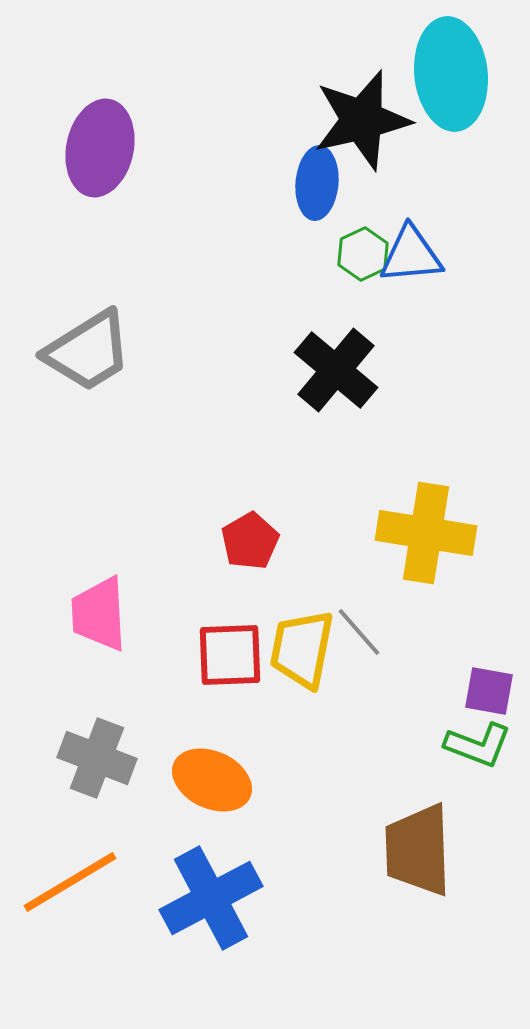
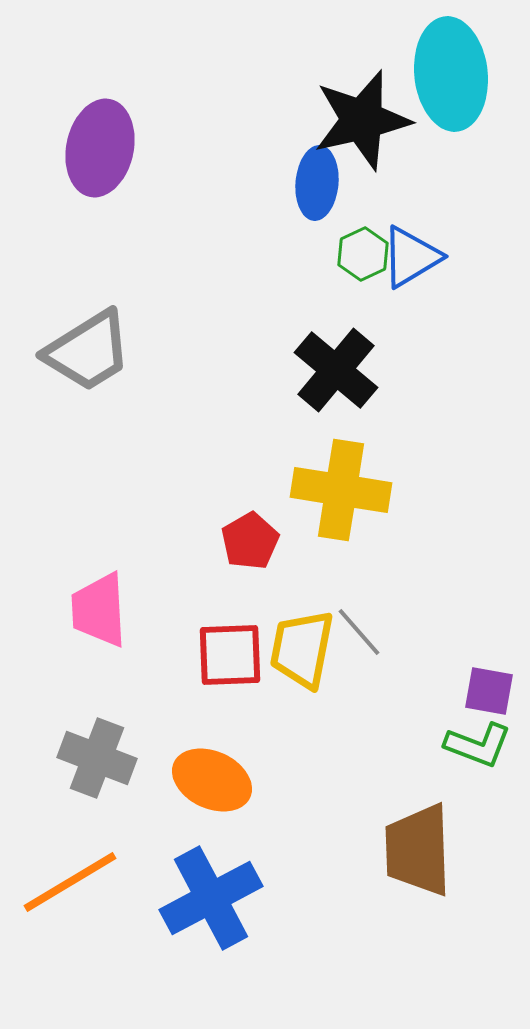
blue triangle: moved 2 px down; rotated 26 degrees counterclockwise
yellow cross: moved 85 px left, 43 px up
pink trapezoid: moved 4 px up
